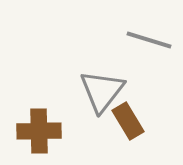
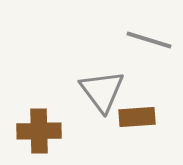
gray triangle: rotated 15 degrees counterclockwise
brown rectangle: moved 9 px right, 4 px up; rotated 63 degrees counterclockwise
